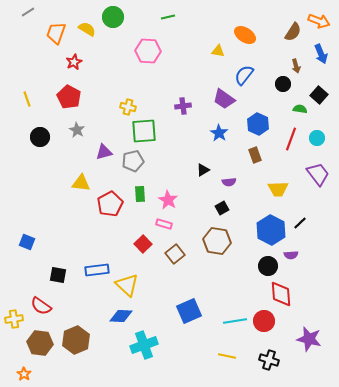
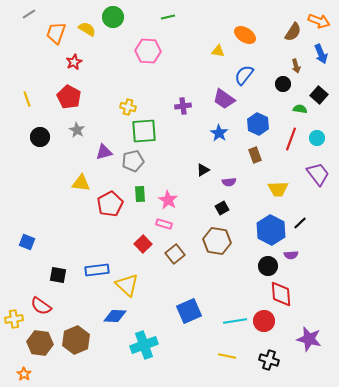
gray line at (28, 12): moved 1 px right, 2 px down
blue diamond at (121, 316): moved 6 px left
